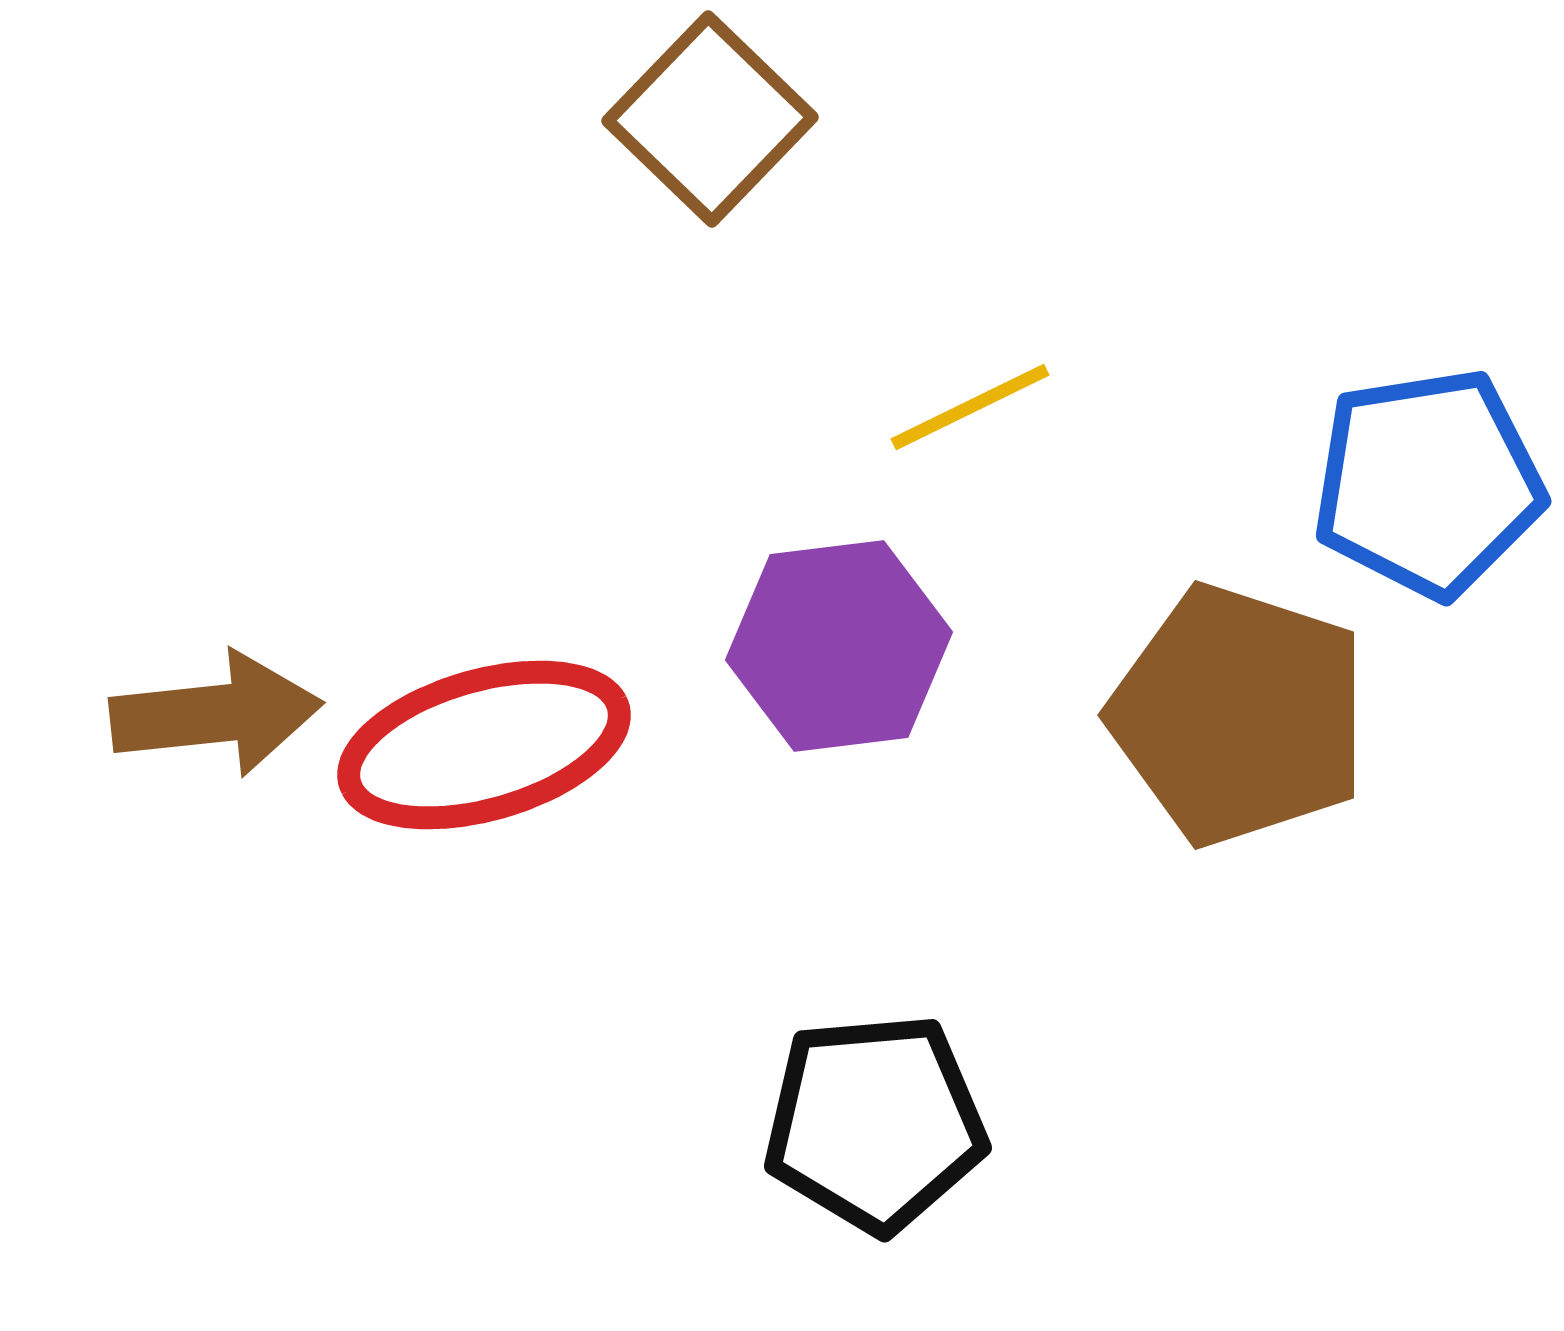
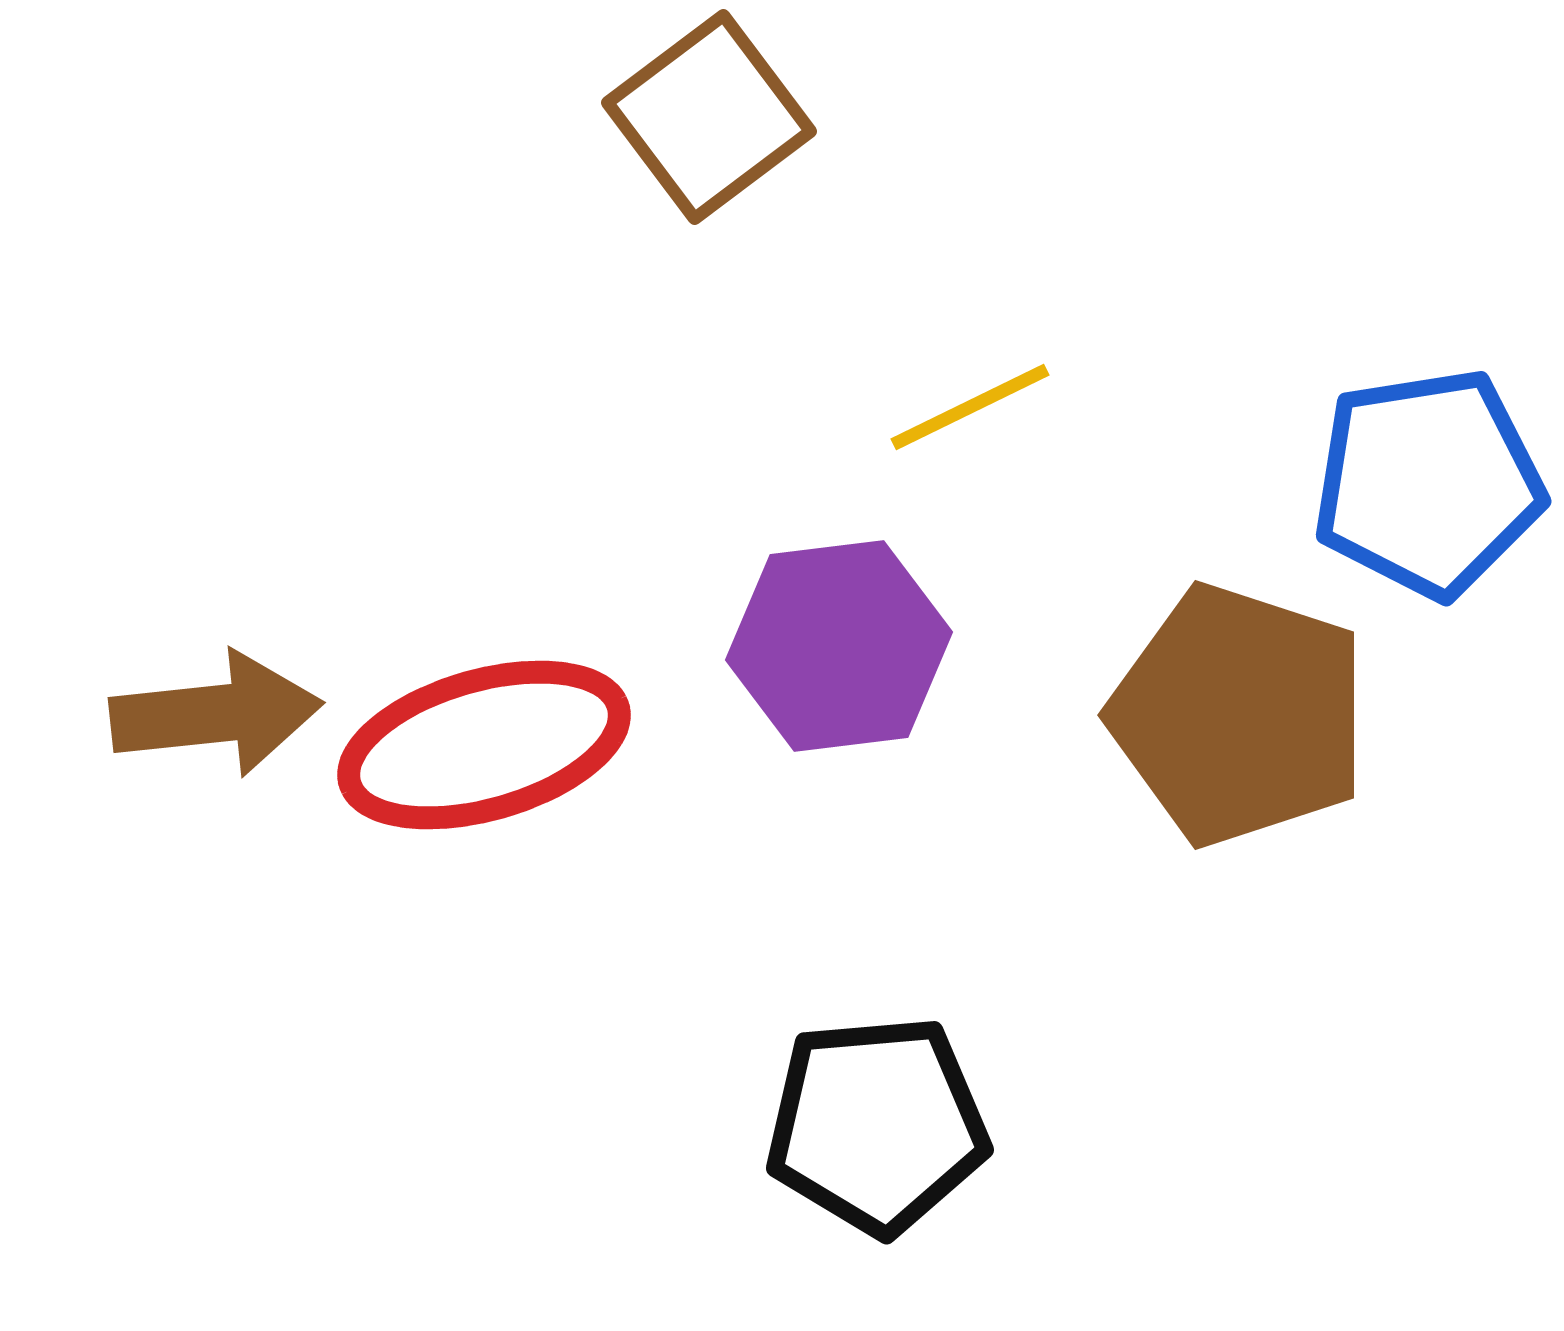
brown square: moved 1 px left, 2 px up; rotated 9 degrees clockwise
black pentagon: moved 2 px right, 2 px down
